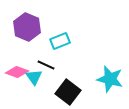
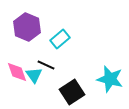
cyan rectangle: moved 2 px up; rotated 18 degrees counterclockwise
pink diamond: rotated 50 degrees clockwise
cyan triangle: moved 2 px up
black square: moved 4 px right; rotated 20 degrees clockwise
